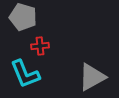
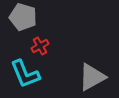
red cross: rotated 24 degrees counterclockwise
